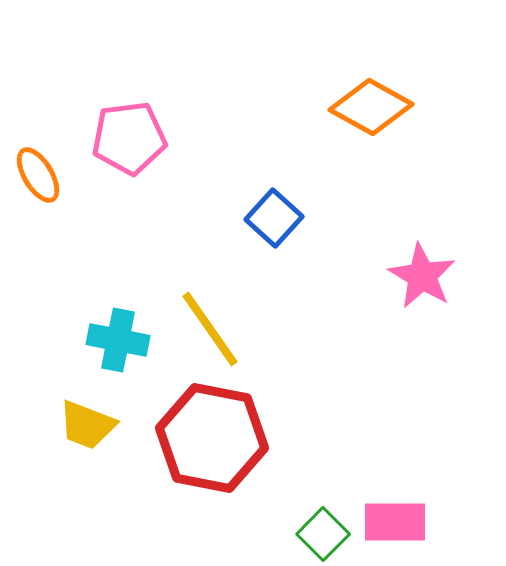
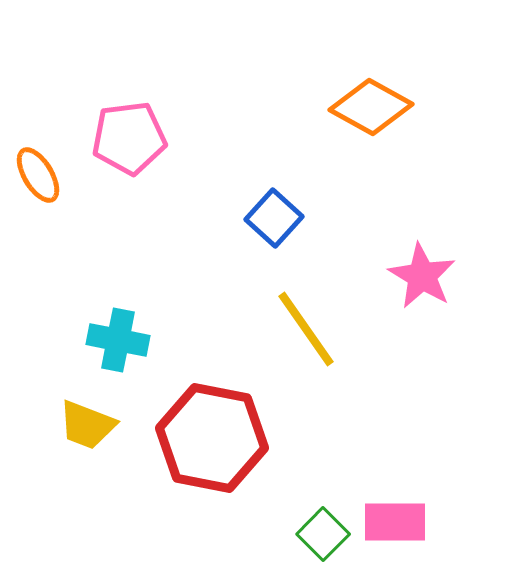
yellow line: moved 96 px right
